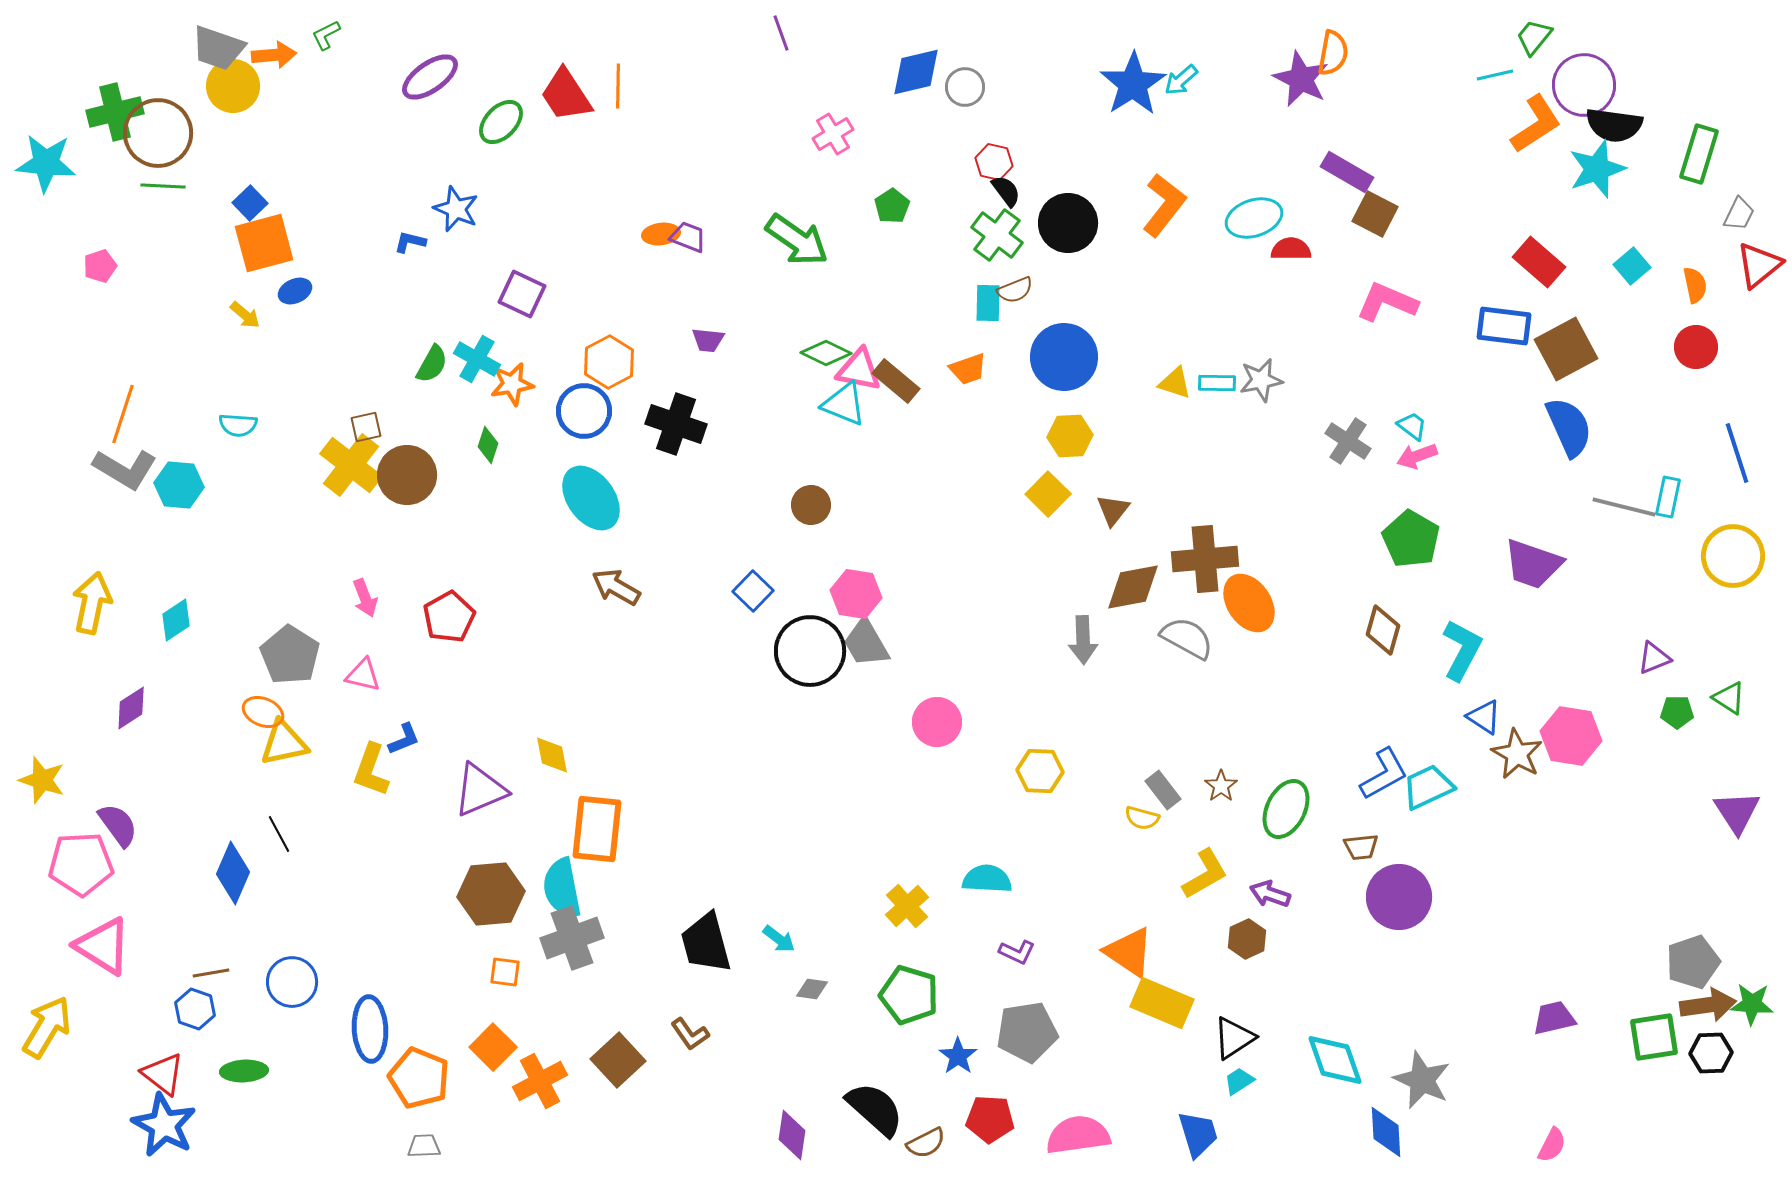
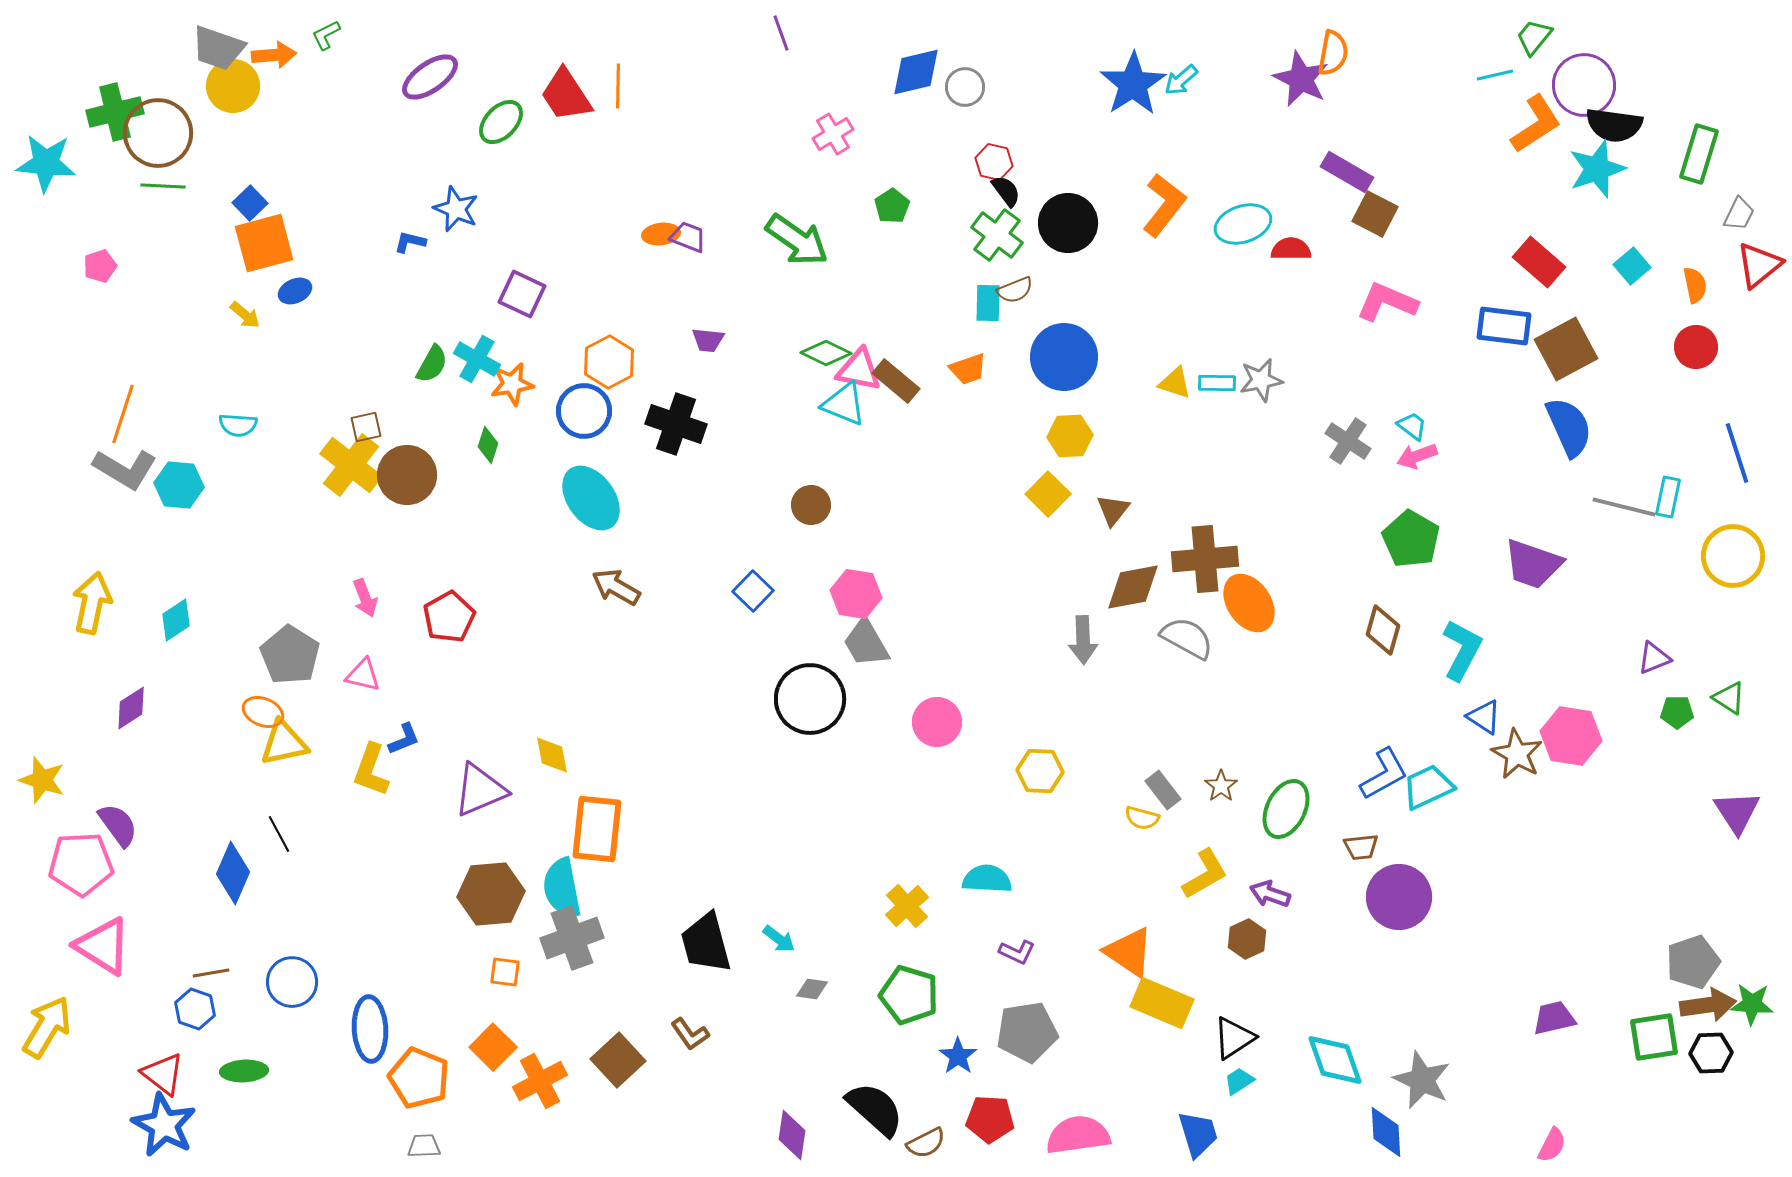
cyan ellipse at (1254, 218): moved 11 px left, 6 px down
black circle at (810, 651): moved 48 px down
